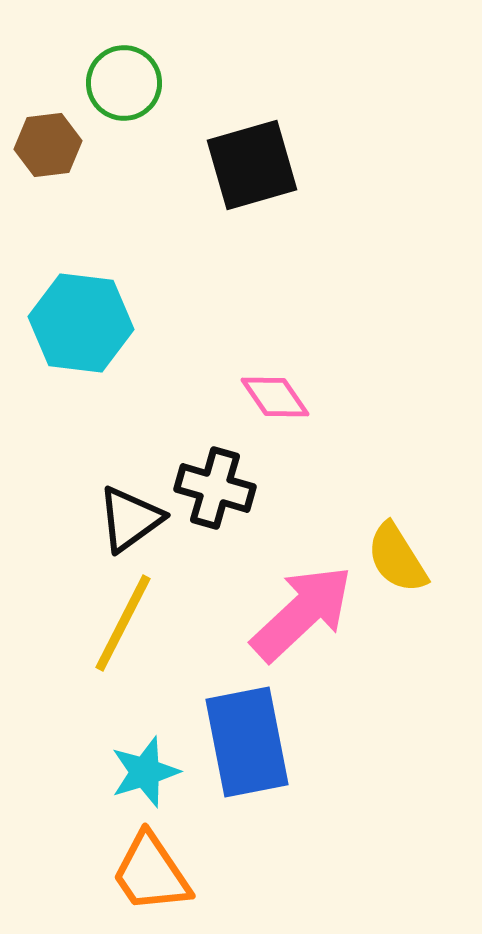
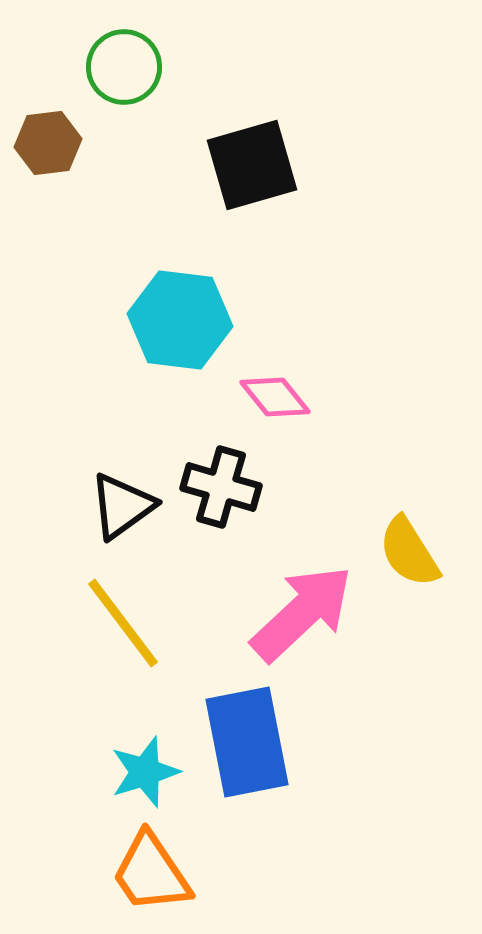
green circle: moved 16 px up
brown hexagon: moved 2 px up
cyan hexagon: moved 99 px right, 3 px up
pink diamond: rotated 4 degrees counterclockwise
black cross: moved 6 px right, 1 px up
black triangle: moved 8 px left, 13 px up
yellow semicircle: moved 12 px right, 6 px up
yellow line: rotated 64 degrees counterclockwise
